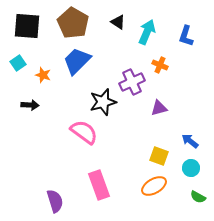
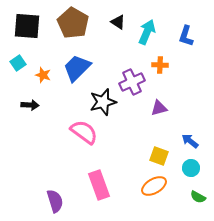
blue trapezoid: moved 7 px down
orange cross: rotated 21 degrees counterclockwise
